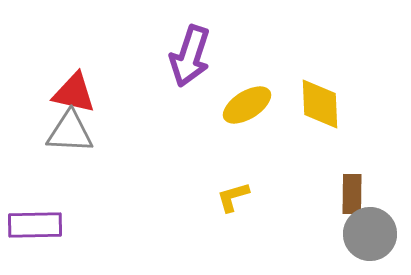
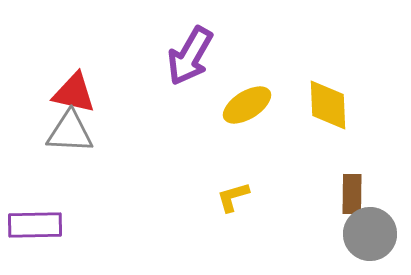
purple arrow: rotated 12 degrees clockwise
yellow diamond: moved 8 px right, 1 px down
